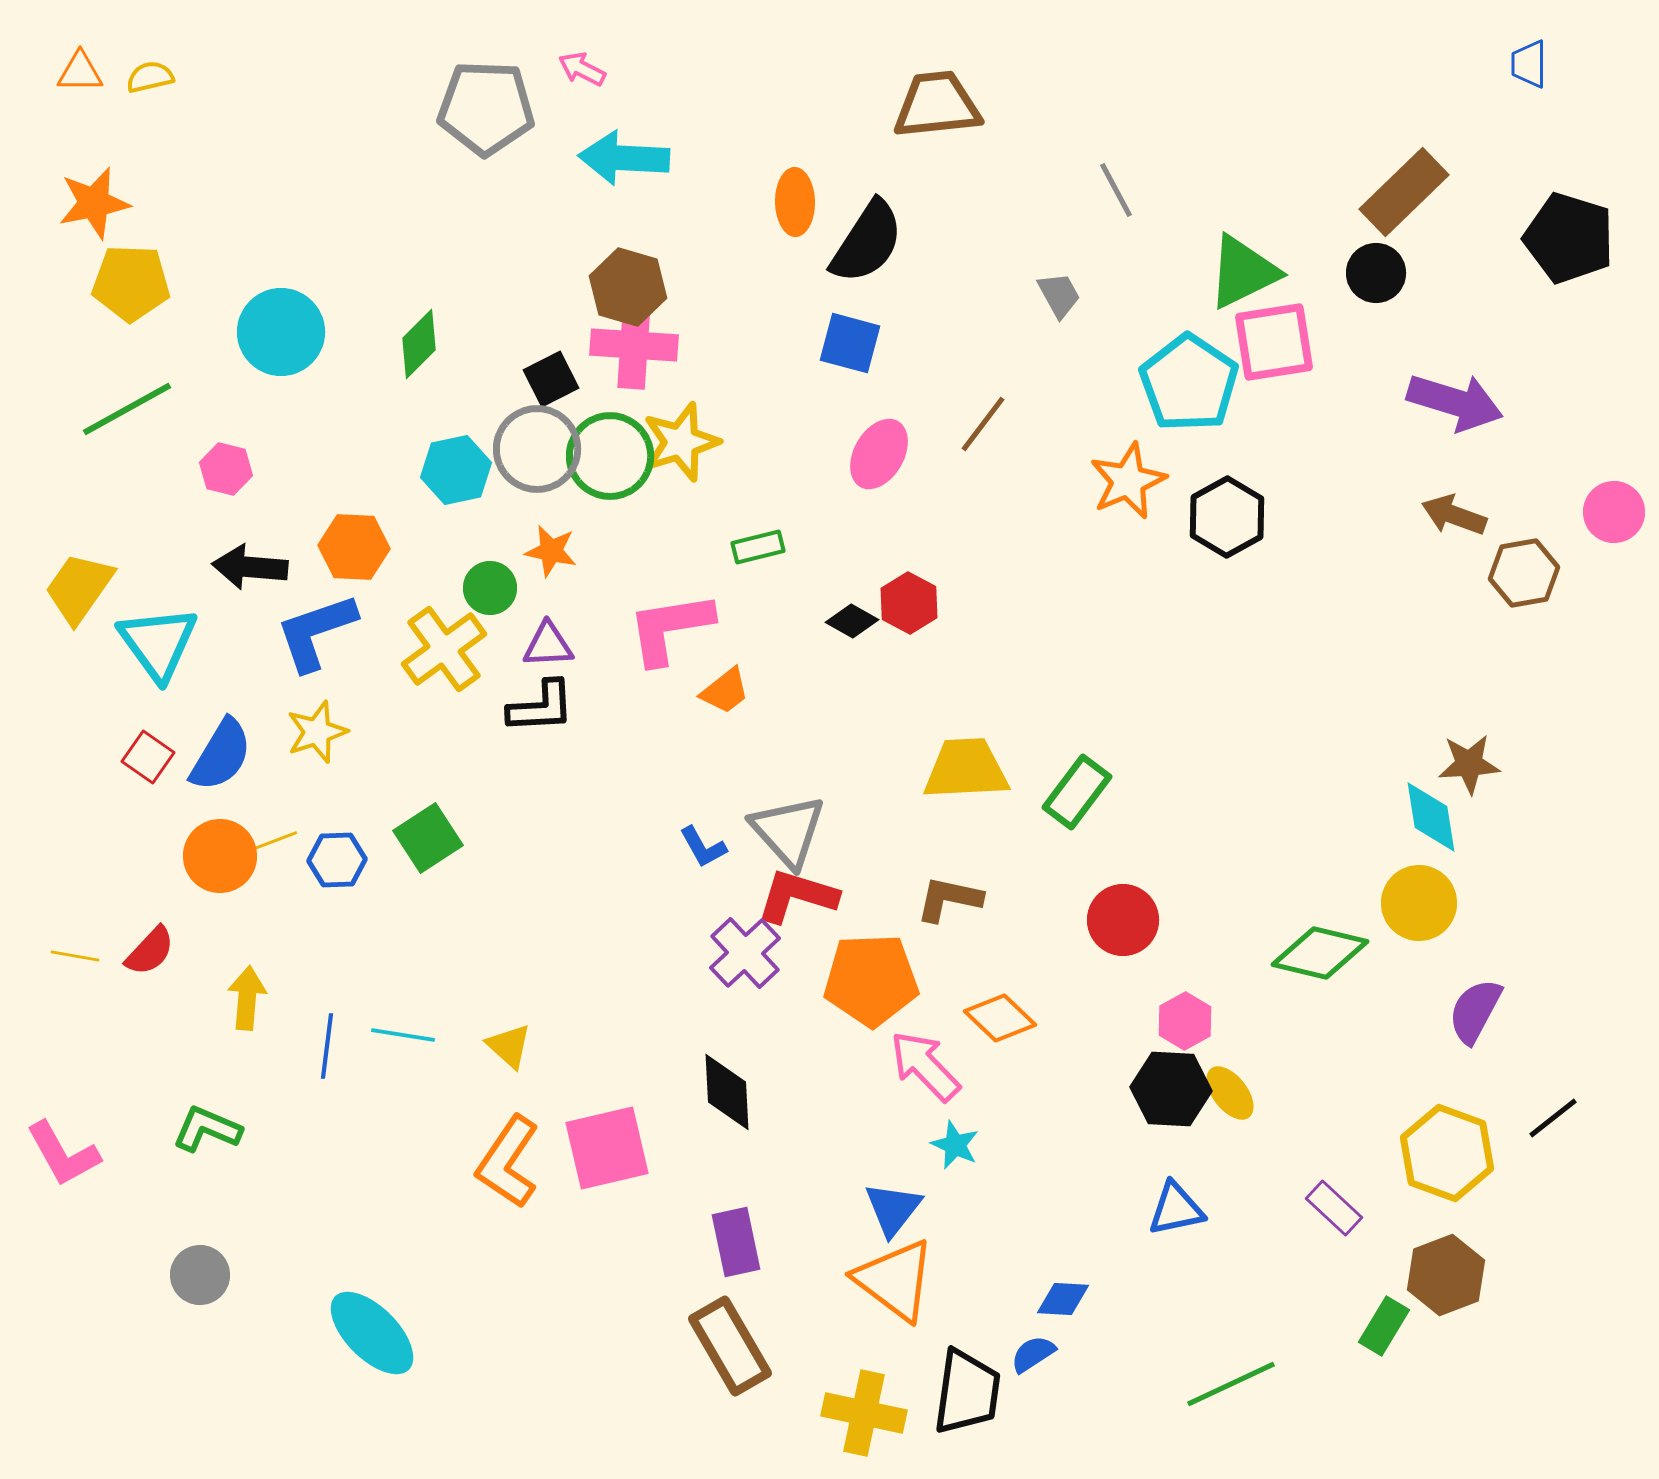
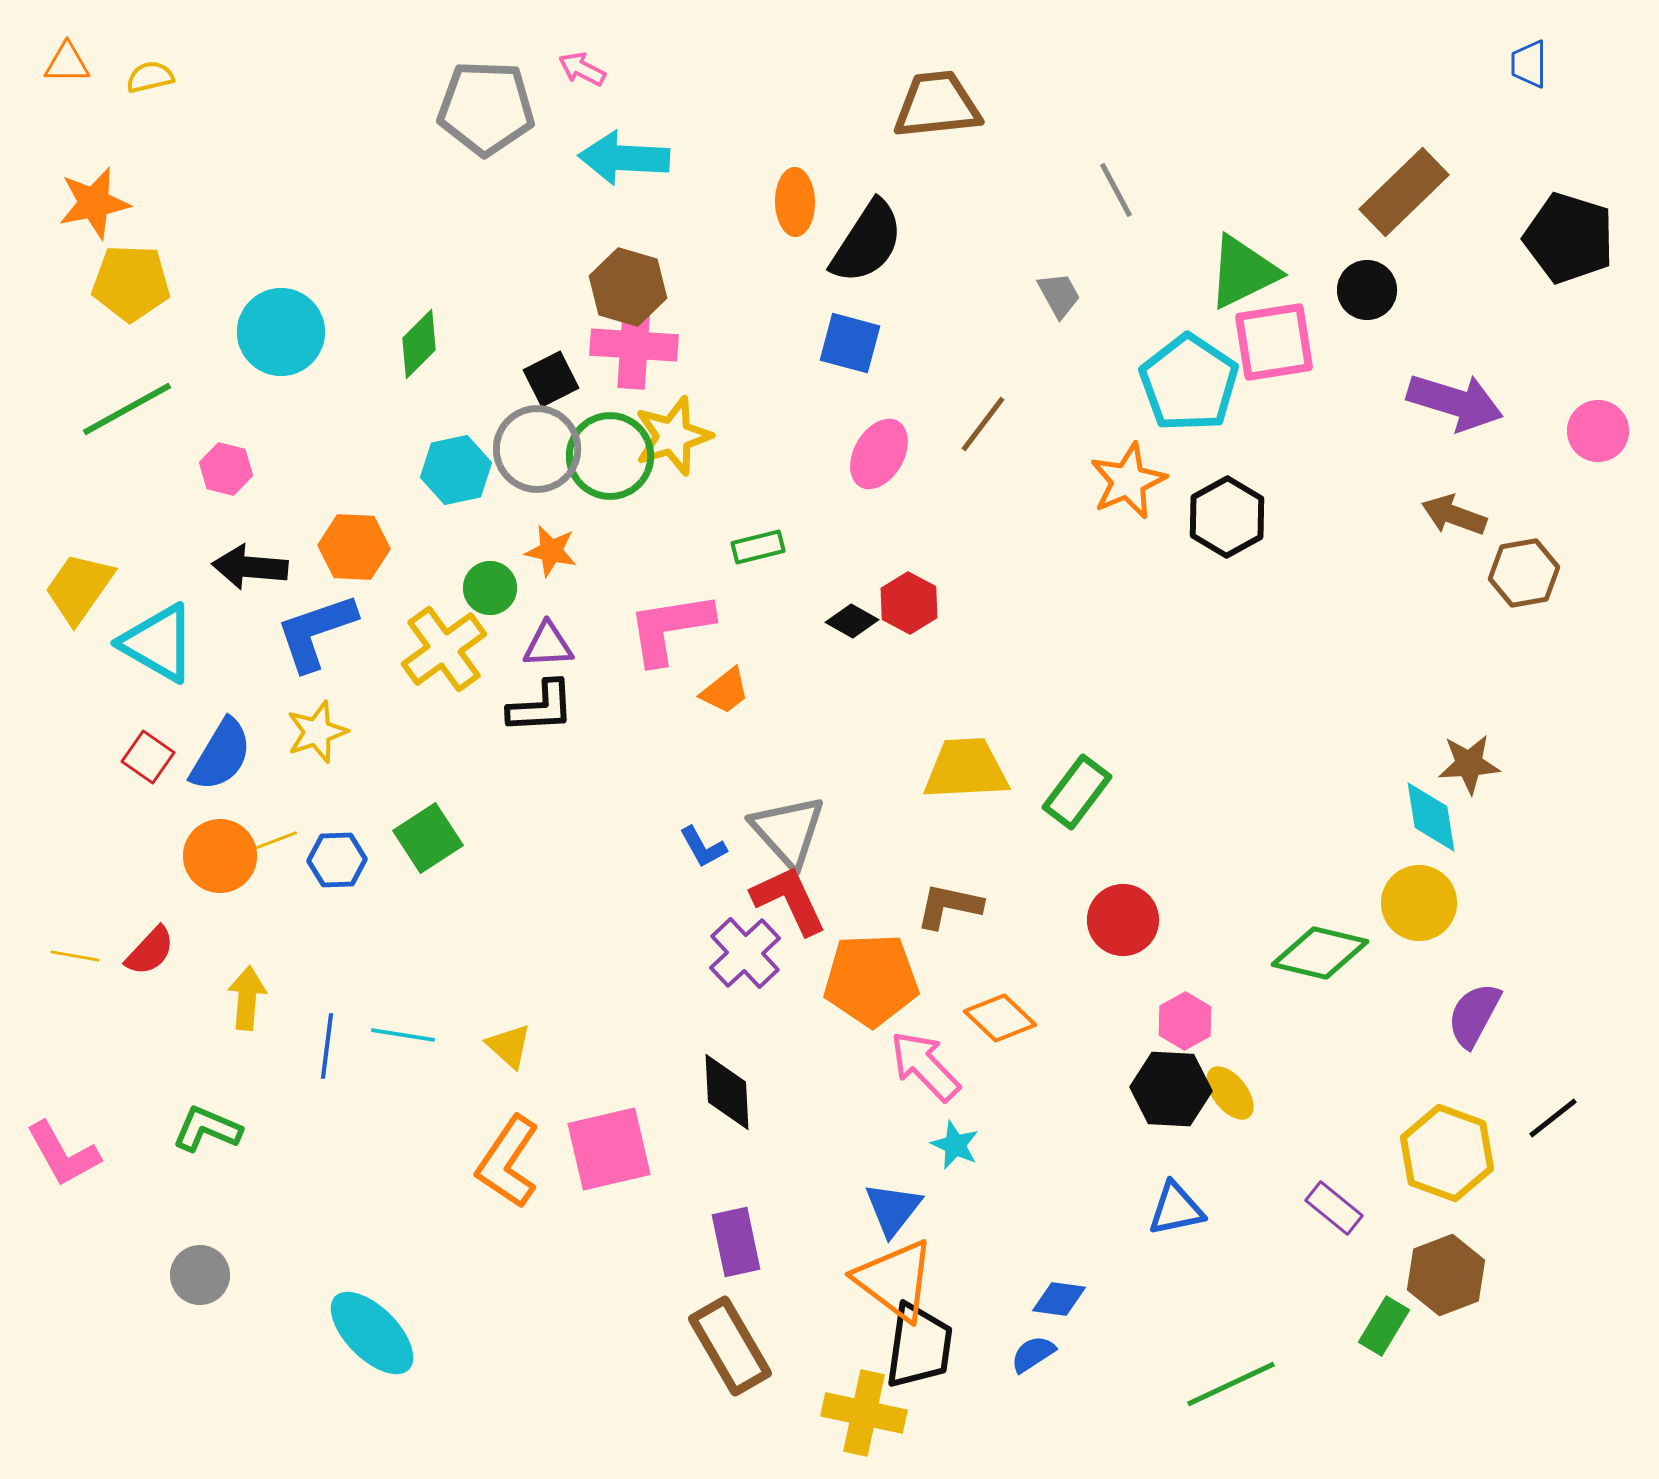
orange triangle at (80, 72): moved 13 px left, 9 px up
black circle at (1376, 273): moved 9 px left, 17 px down
yellow star at (681, 442): moved 8 px left, 6 px up
pink circle at (1614, 512): moved 16 px left, 81 px up
cyan triangle at (158, 643): rotated 24 degrees counterclockwise
red L-shape at (797, 896): moved 8 px left, 4 px down; rotated 48 degrees clockwise
brown L-shape at (949, 899): moved 7 px down
purple semicircle at (1475, 1011): moved 1 px left, 4 px down
pink square at (607, 1148): moved 2 px right, 1 px down
purple rectangle at (1334, 1208): rotated 4 degrees counterclockwise
blue diamond at (1063, 1299): moved 4 px left; rotated 4 degrees clockwise
black trapezoid at (967, 1392): moved 48 px left, 46 px up
